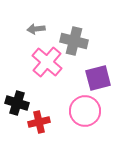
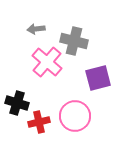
pink circle: moved 10 px left, 5 px down
